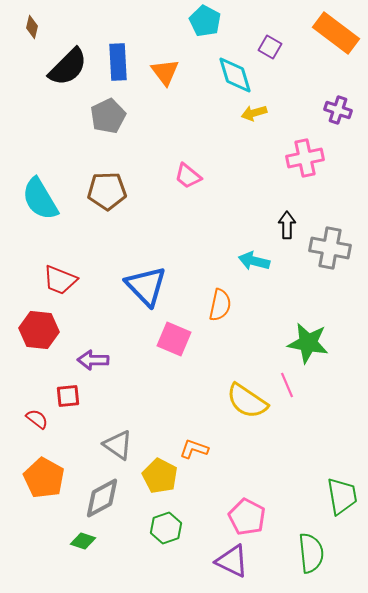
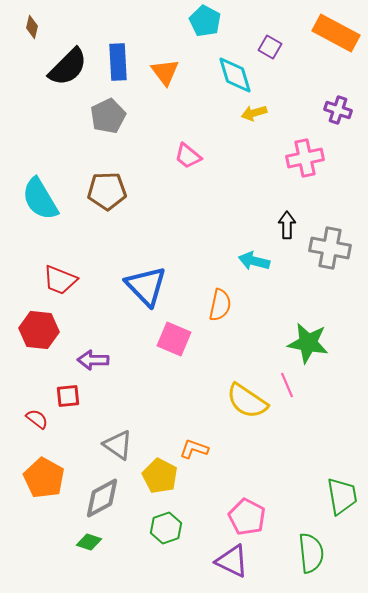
orange rectangle: rotated 9 degrees counterclockwise
pink trapezoid: moved 20 px up
green diamond: moved 6 px right, 1 px down
